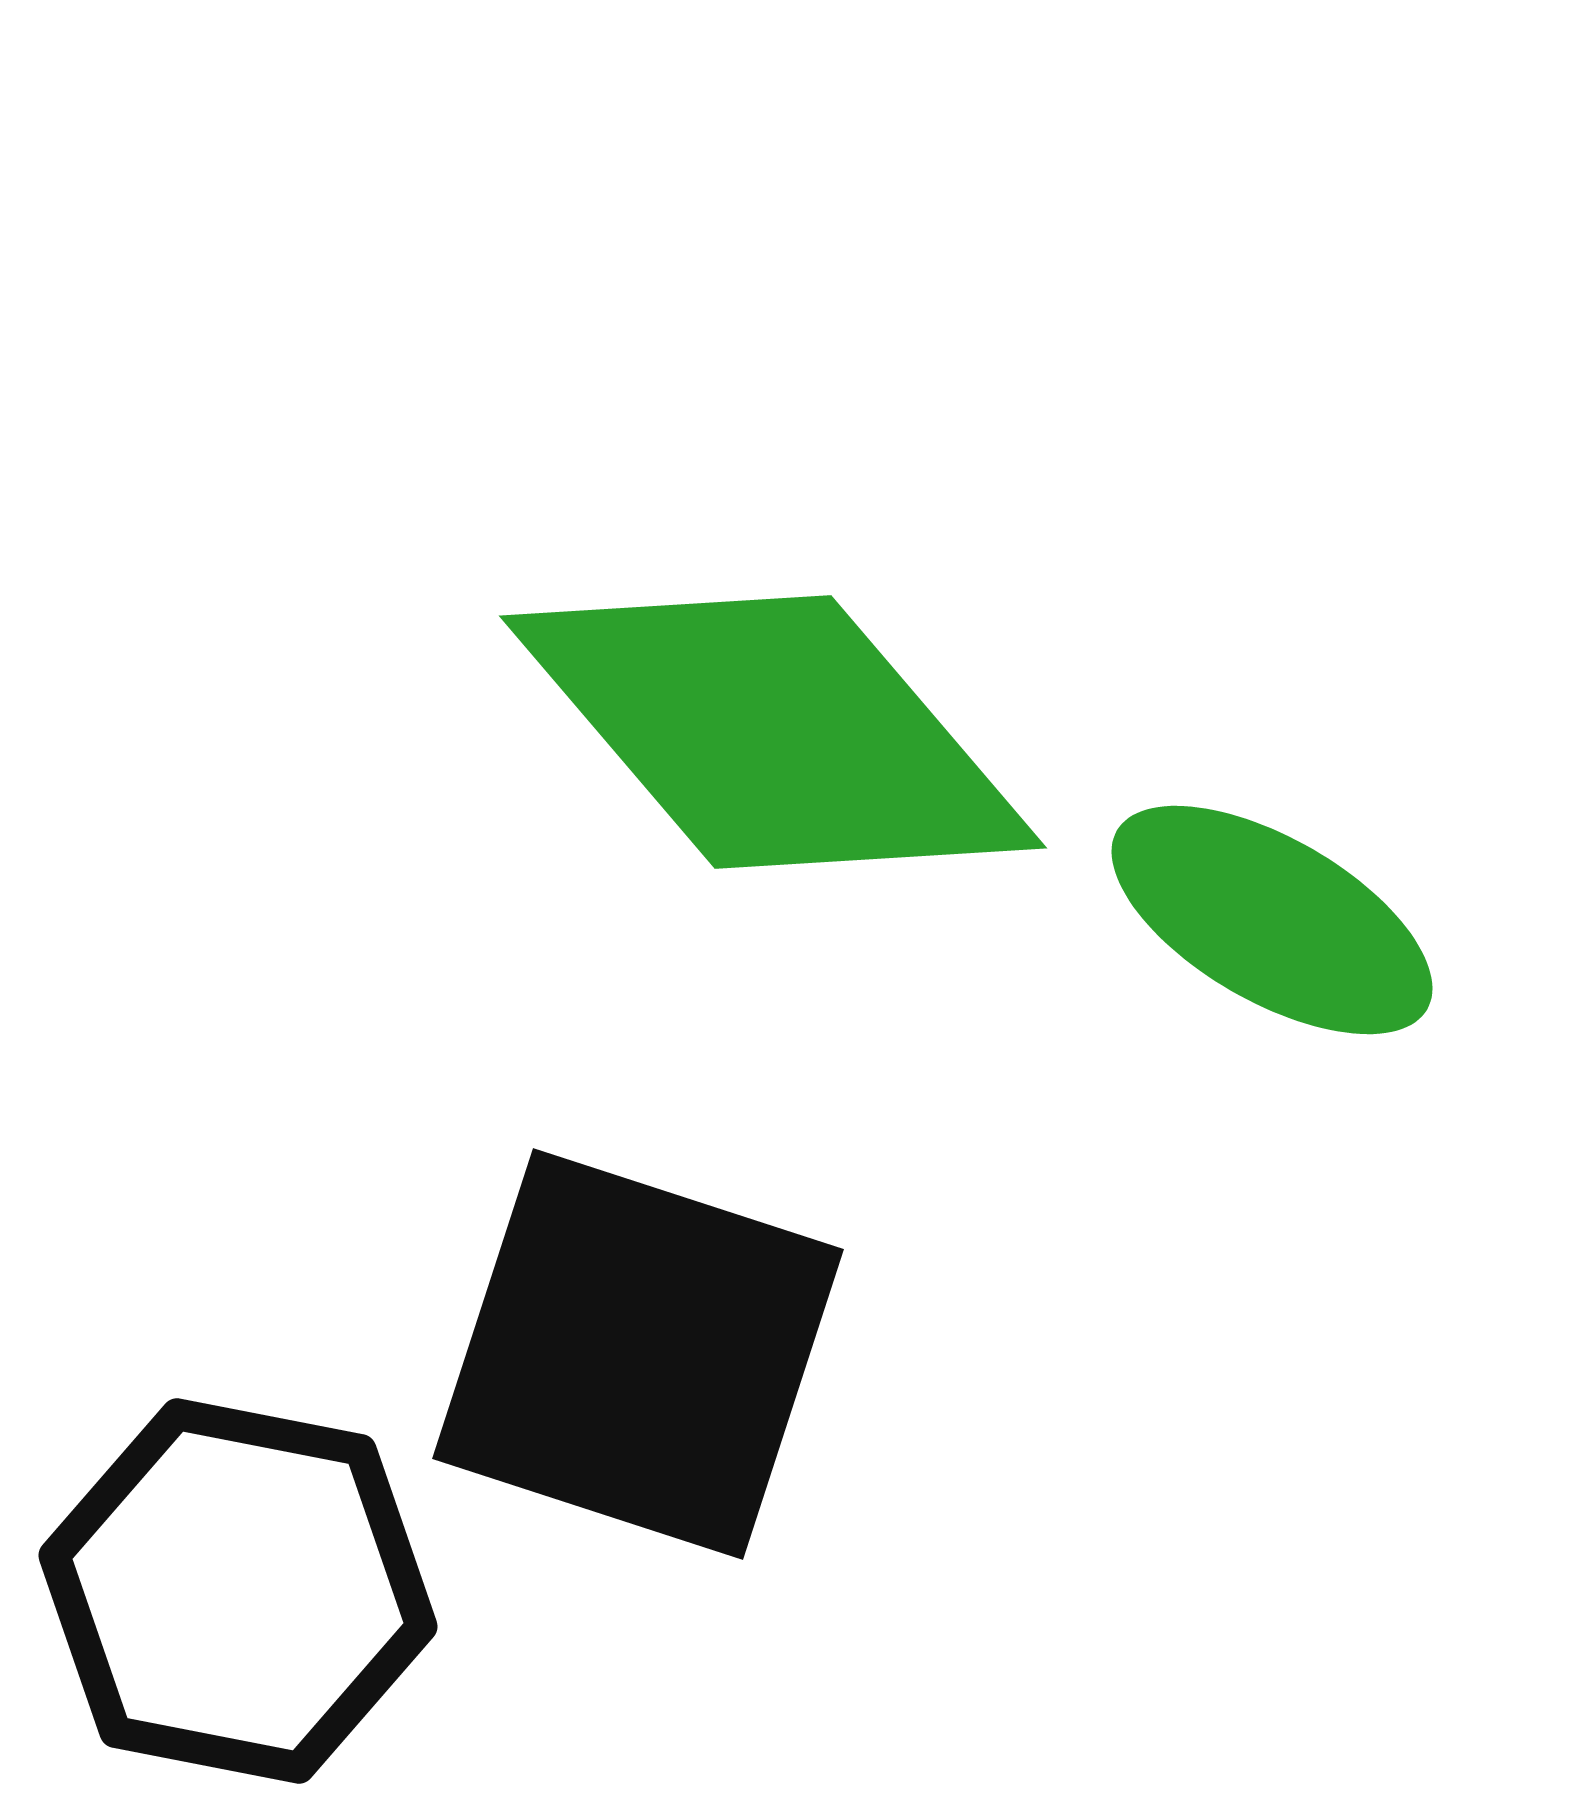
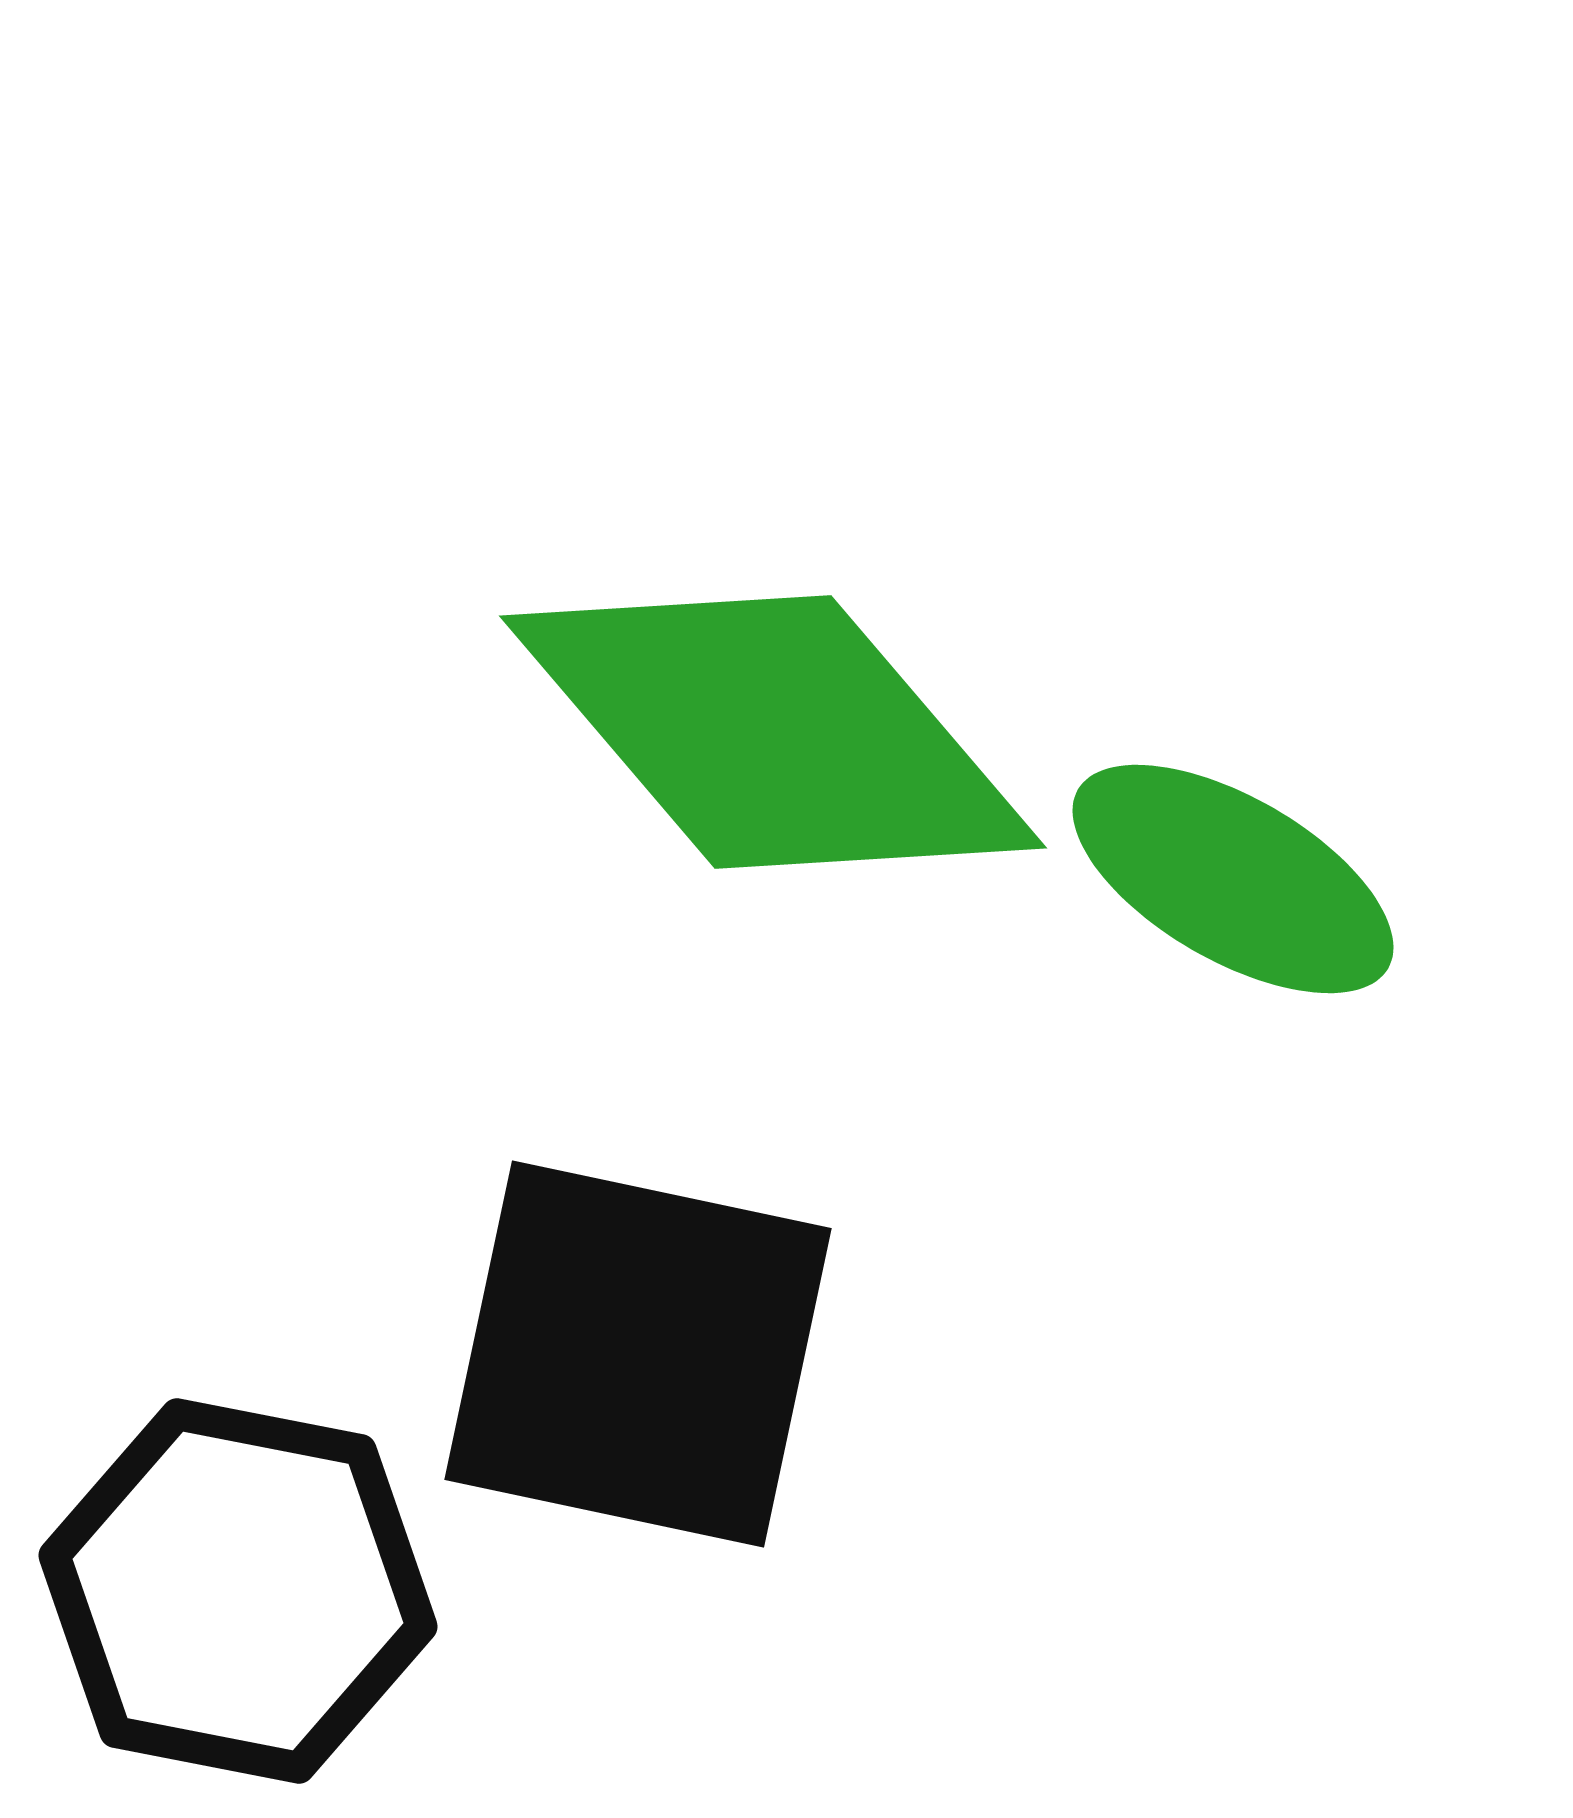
green ellipse: moved 39 px left, 41 px up
black square: rotated 6 degrees counterclockwise
